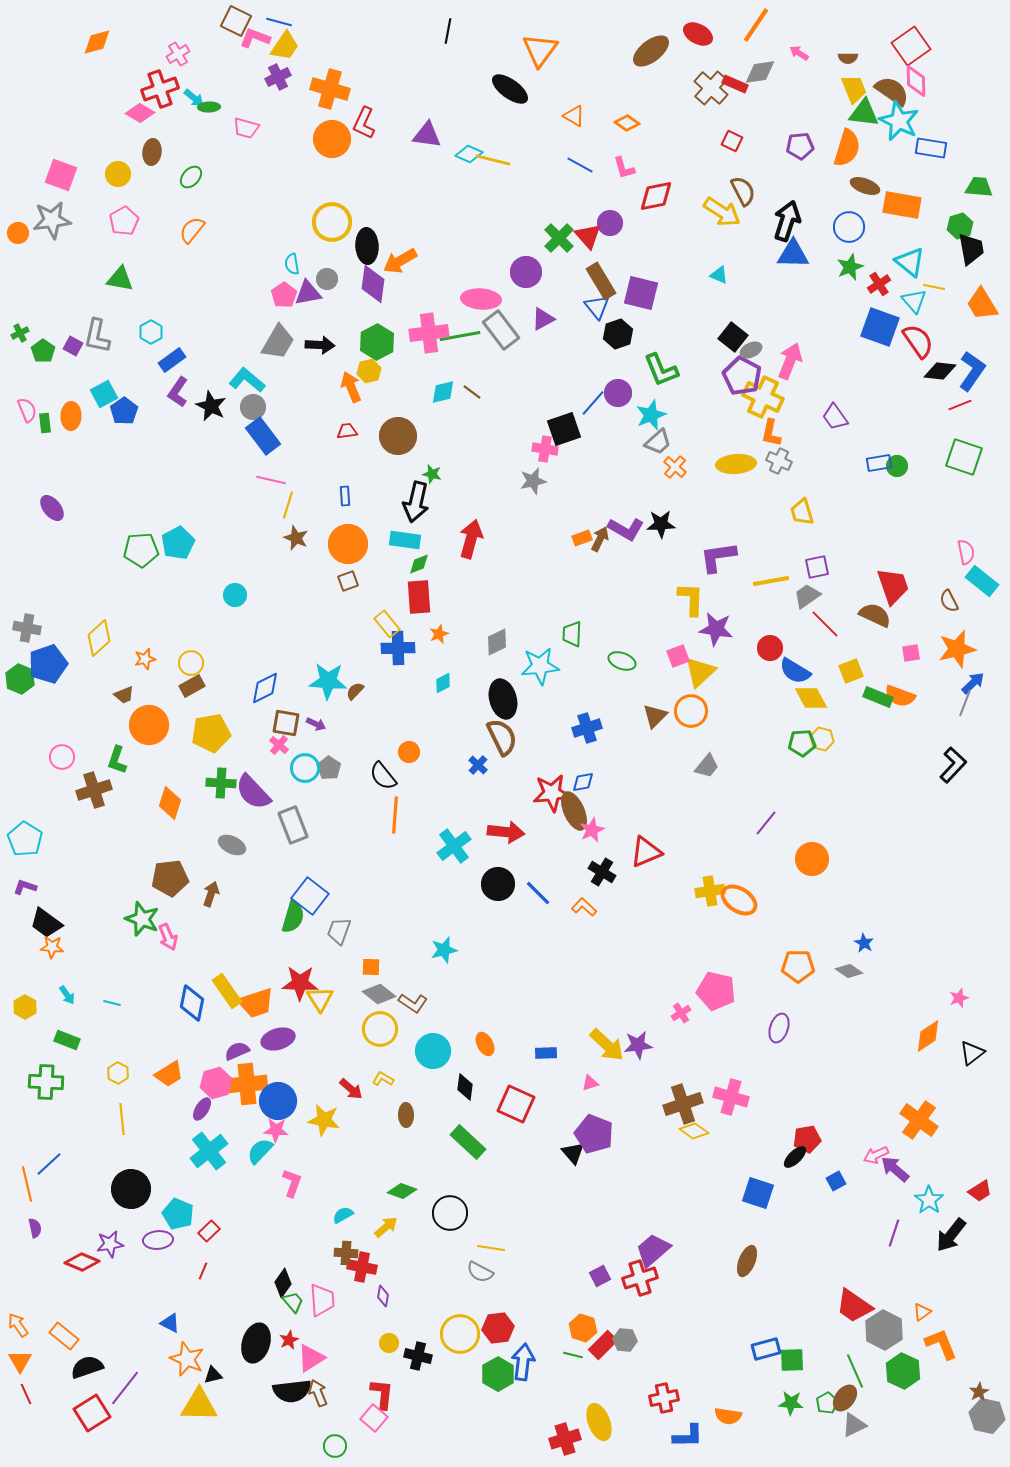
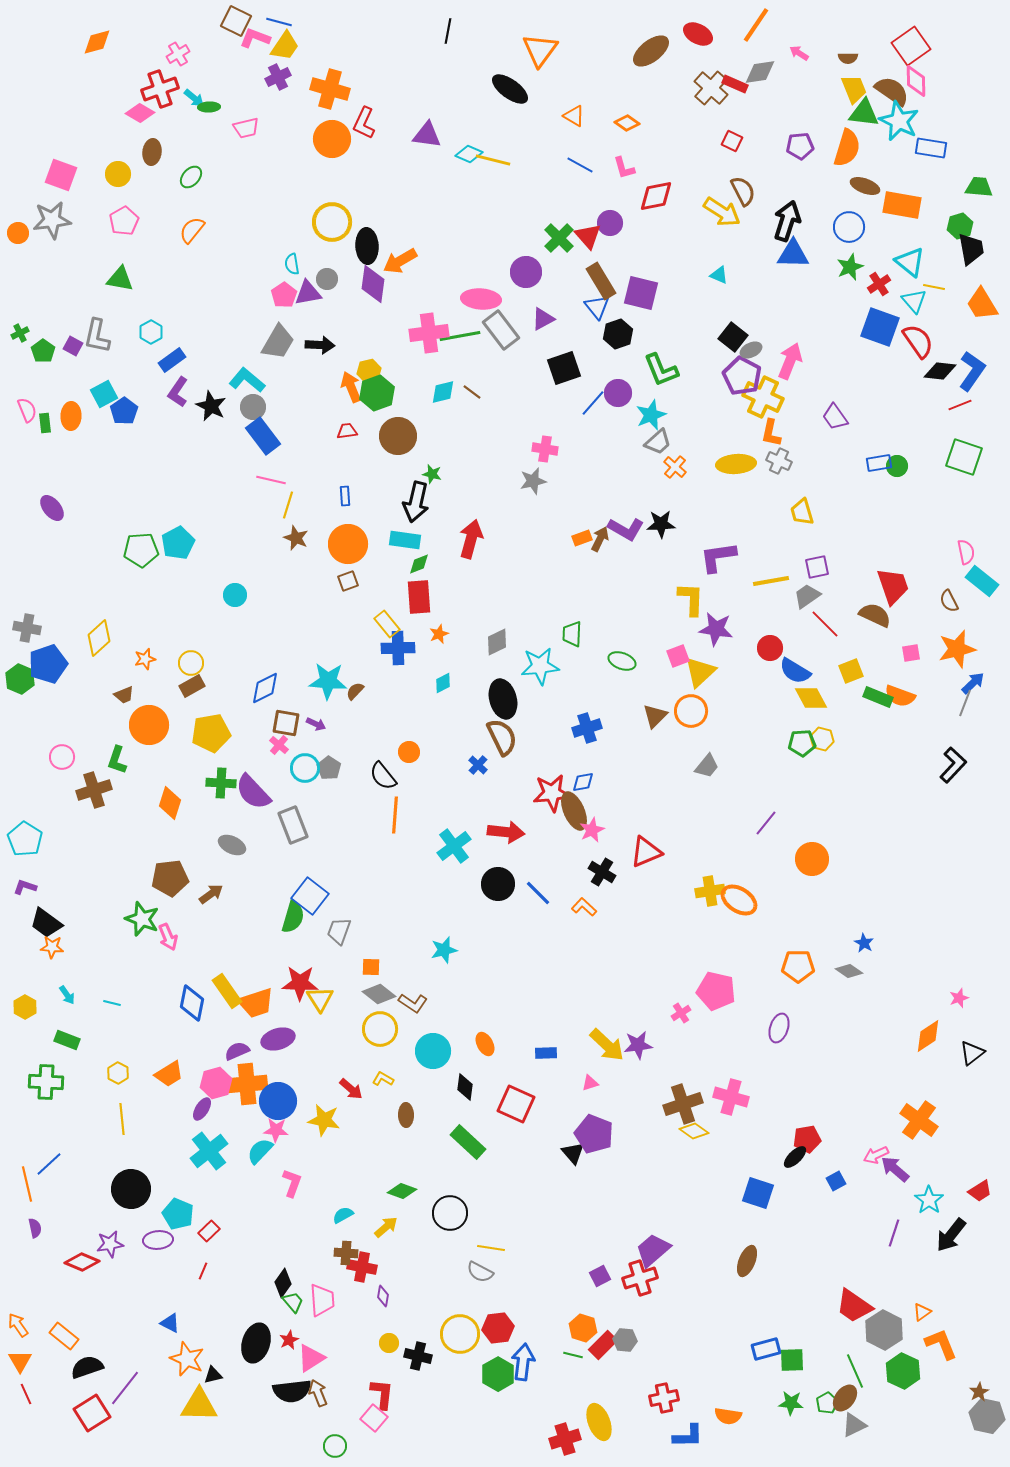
pink trapezoid at (246, 128): rotated 28 degrees counterclockwise
green hexagon at (377, 342): moved 51 px down; rotated 8 degrees clockwise
black square at (564, 429): moved 61 px up
brown arrow at (211, 894): rotated 35 degrees clockwise
